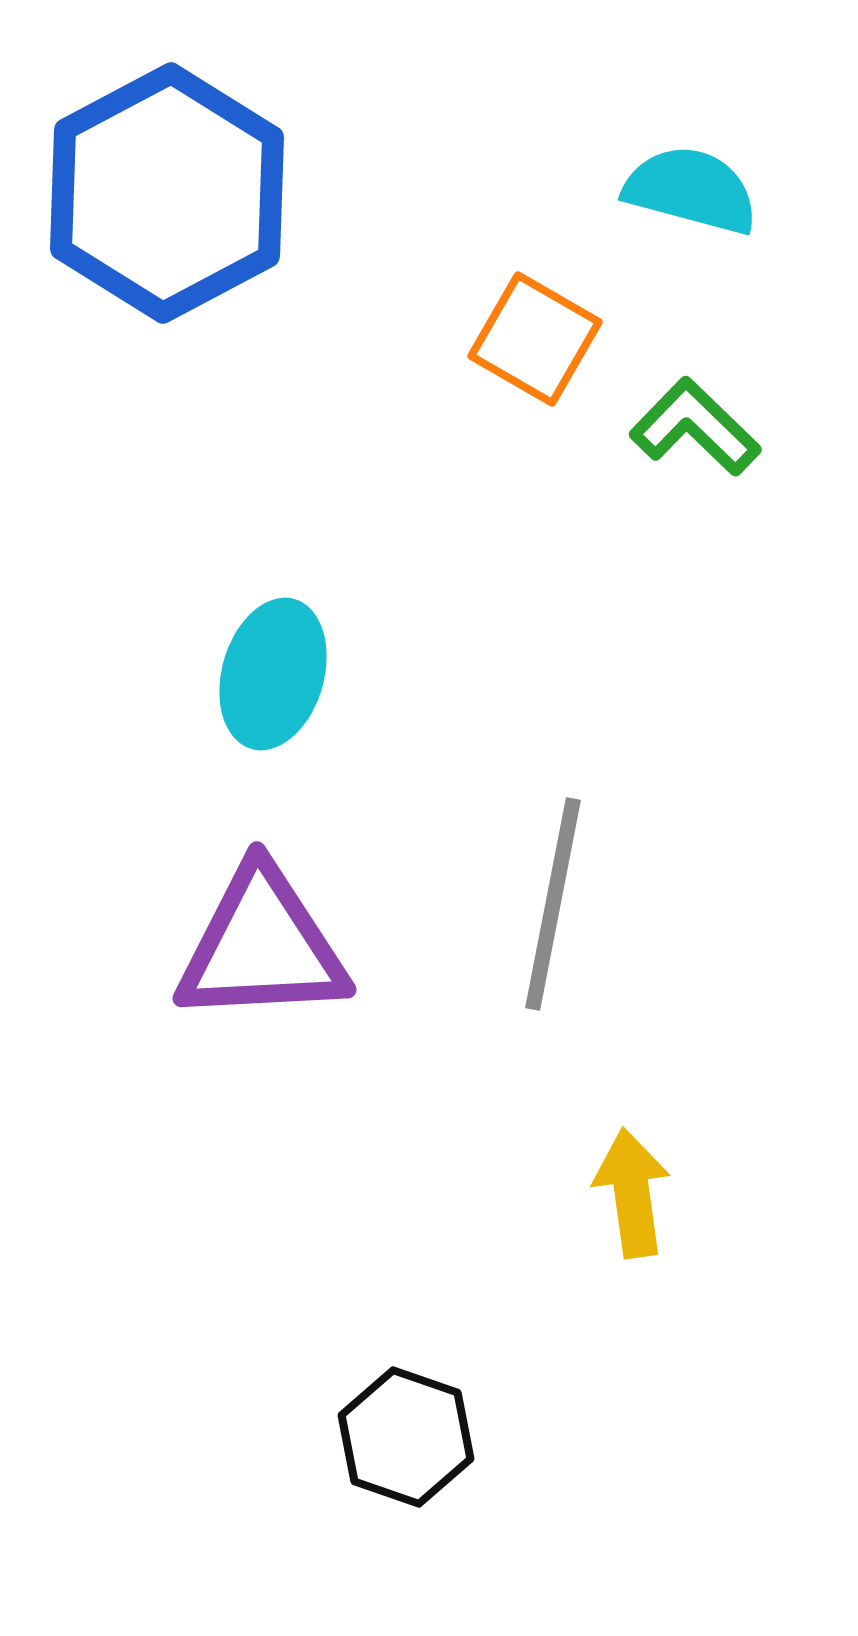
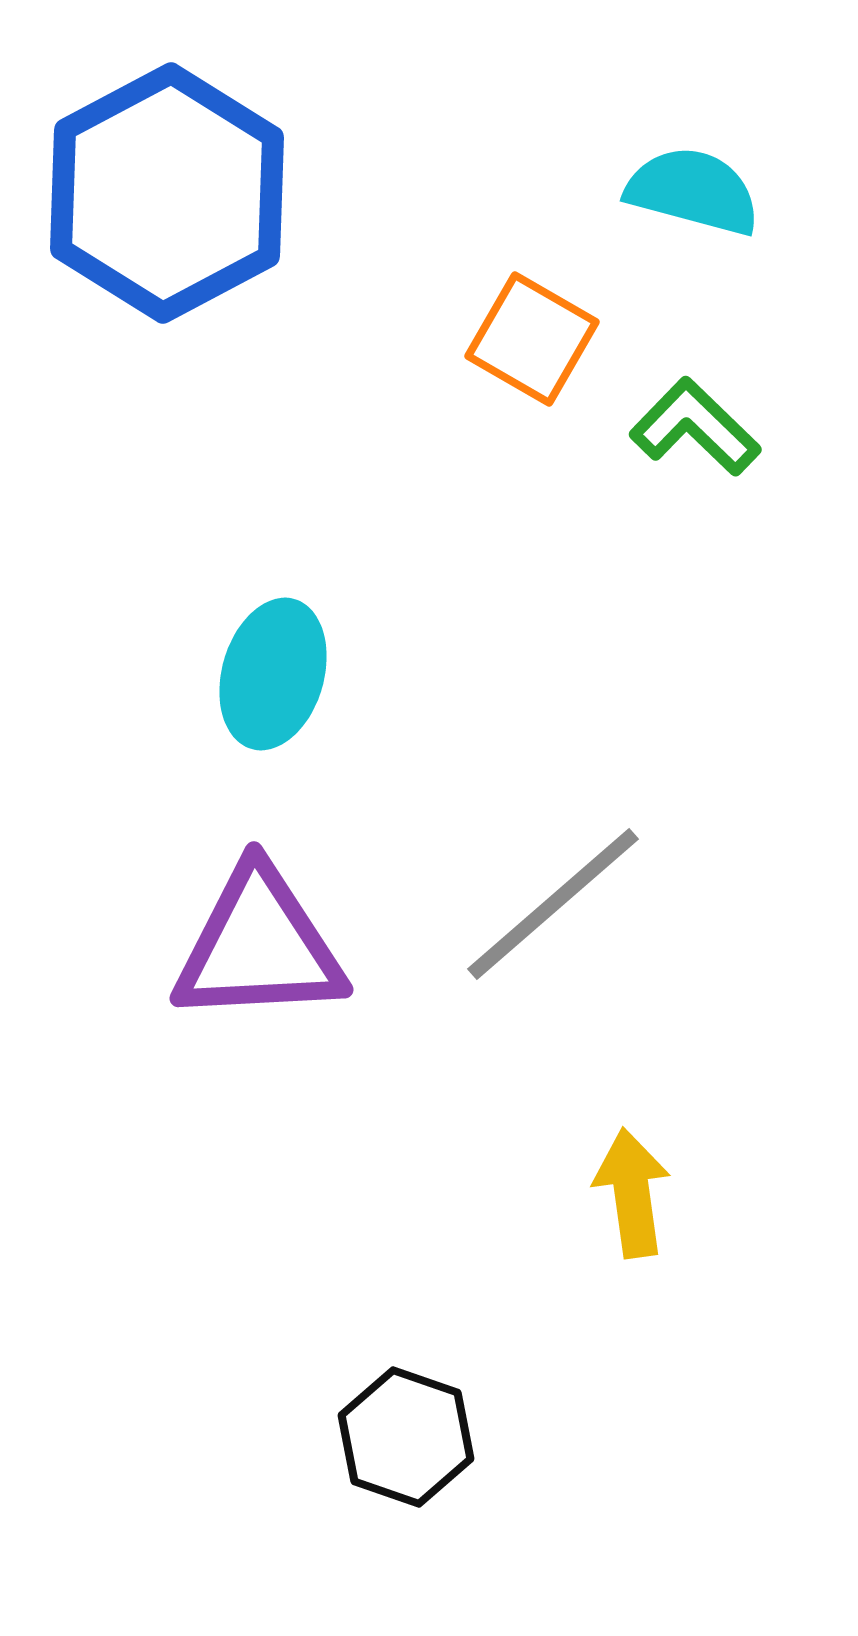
cyan semicircle: moved 2 px right, 1 px down
orange square: moved 3 px left
gray line: rotated 38 degrees clockwise
purple triangle: moved 3 px left
